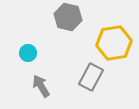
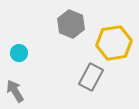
gray hexagon: moved 3 px right, 7 px down; rotated 8 degrees clockwise
cyan circle: moved 9 px left
gray arrow: moved 26 px left, 5 px down
